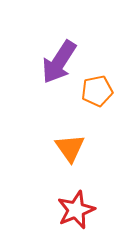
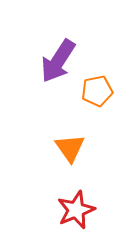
purple arrow: moved 1 px left, 1 px up
